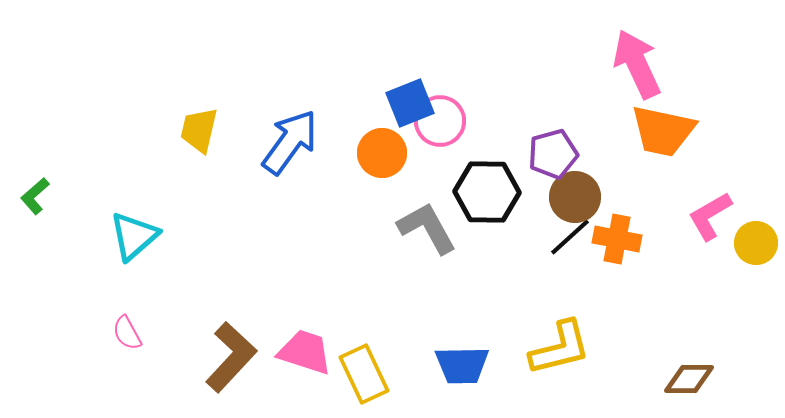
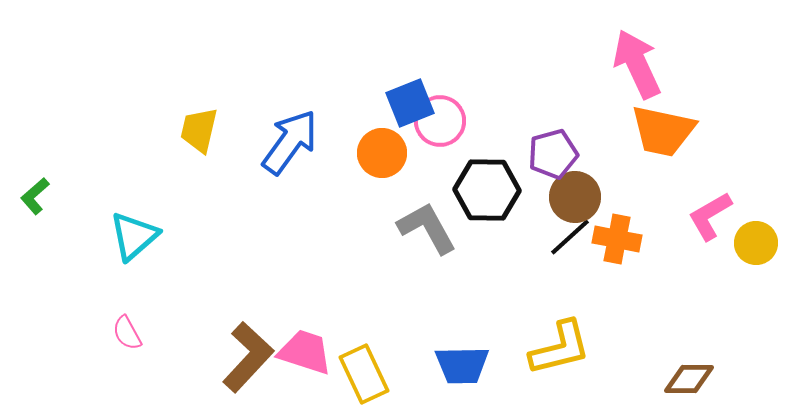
black hexagon: moved 2 px up
brown L-shape: moved 17 px right
